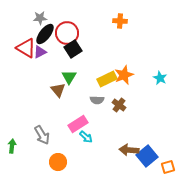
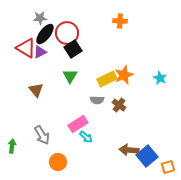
green triangle: moved 1 px right, 1 px up
brown triangle: moved 22 px left
